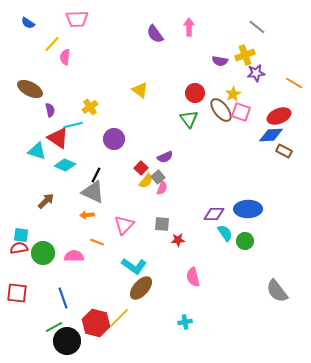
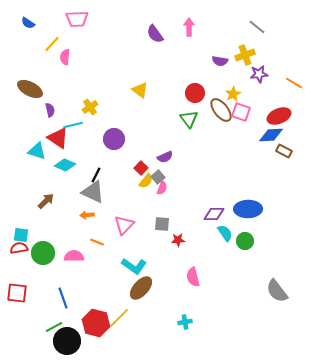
purple star at (256, 73): moved 3 px right, 1 px down
